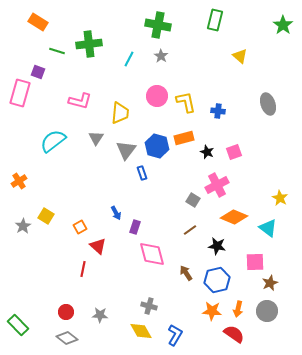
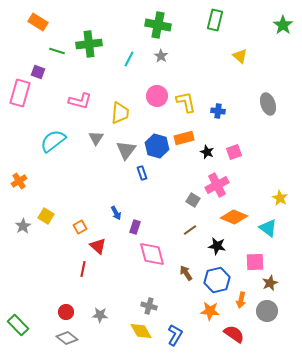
orange arrow at (238, 309): moved 3 px right, 9 px up
orange star at (212, 311): moved 2 px left
